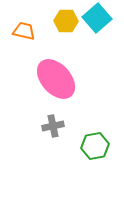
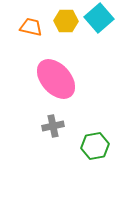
cyan square: moved 2 px right
orange trapezoid: moved 7 px right, 4 px up
